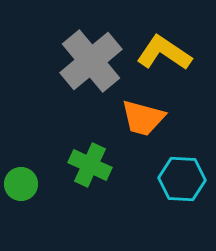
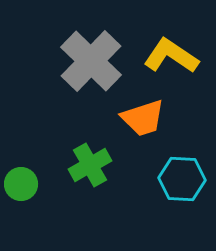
yellow L-shape: moved 7 px right, 3 px down
gray cross: rotated 6 degrees counterclockwise
orange trapezoid: rotated 33 degrees counterclockwise
green cross: rotated 36 degrees clockwise
